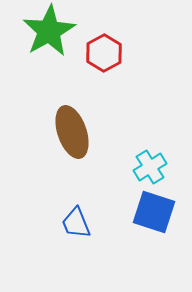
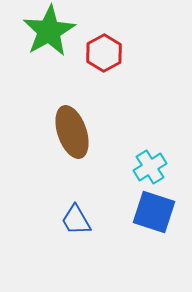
blue trapezoid: moved 3 px up; rotated 8 degrees counterclockwise
